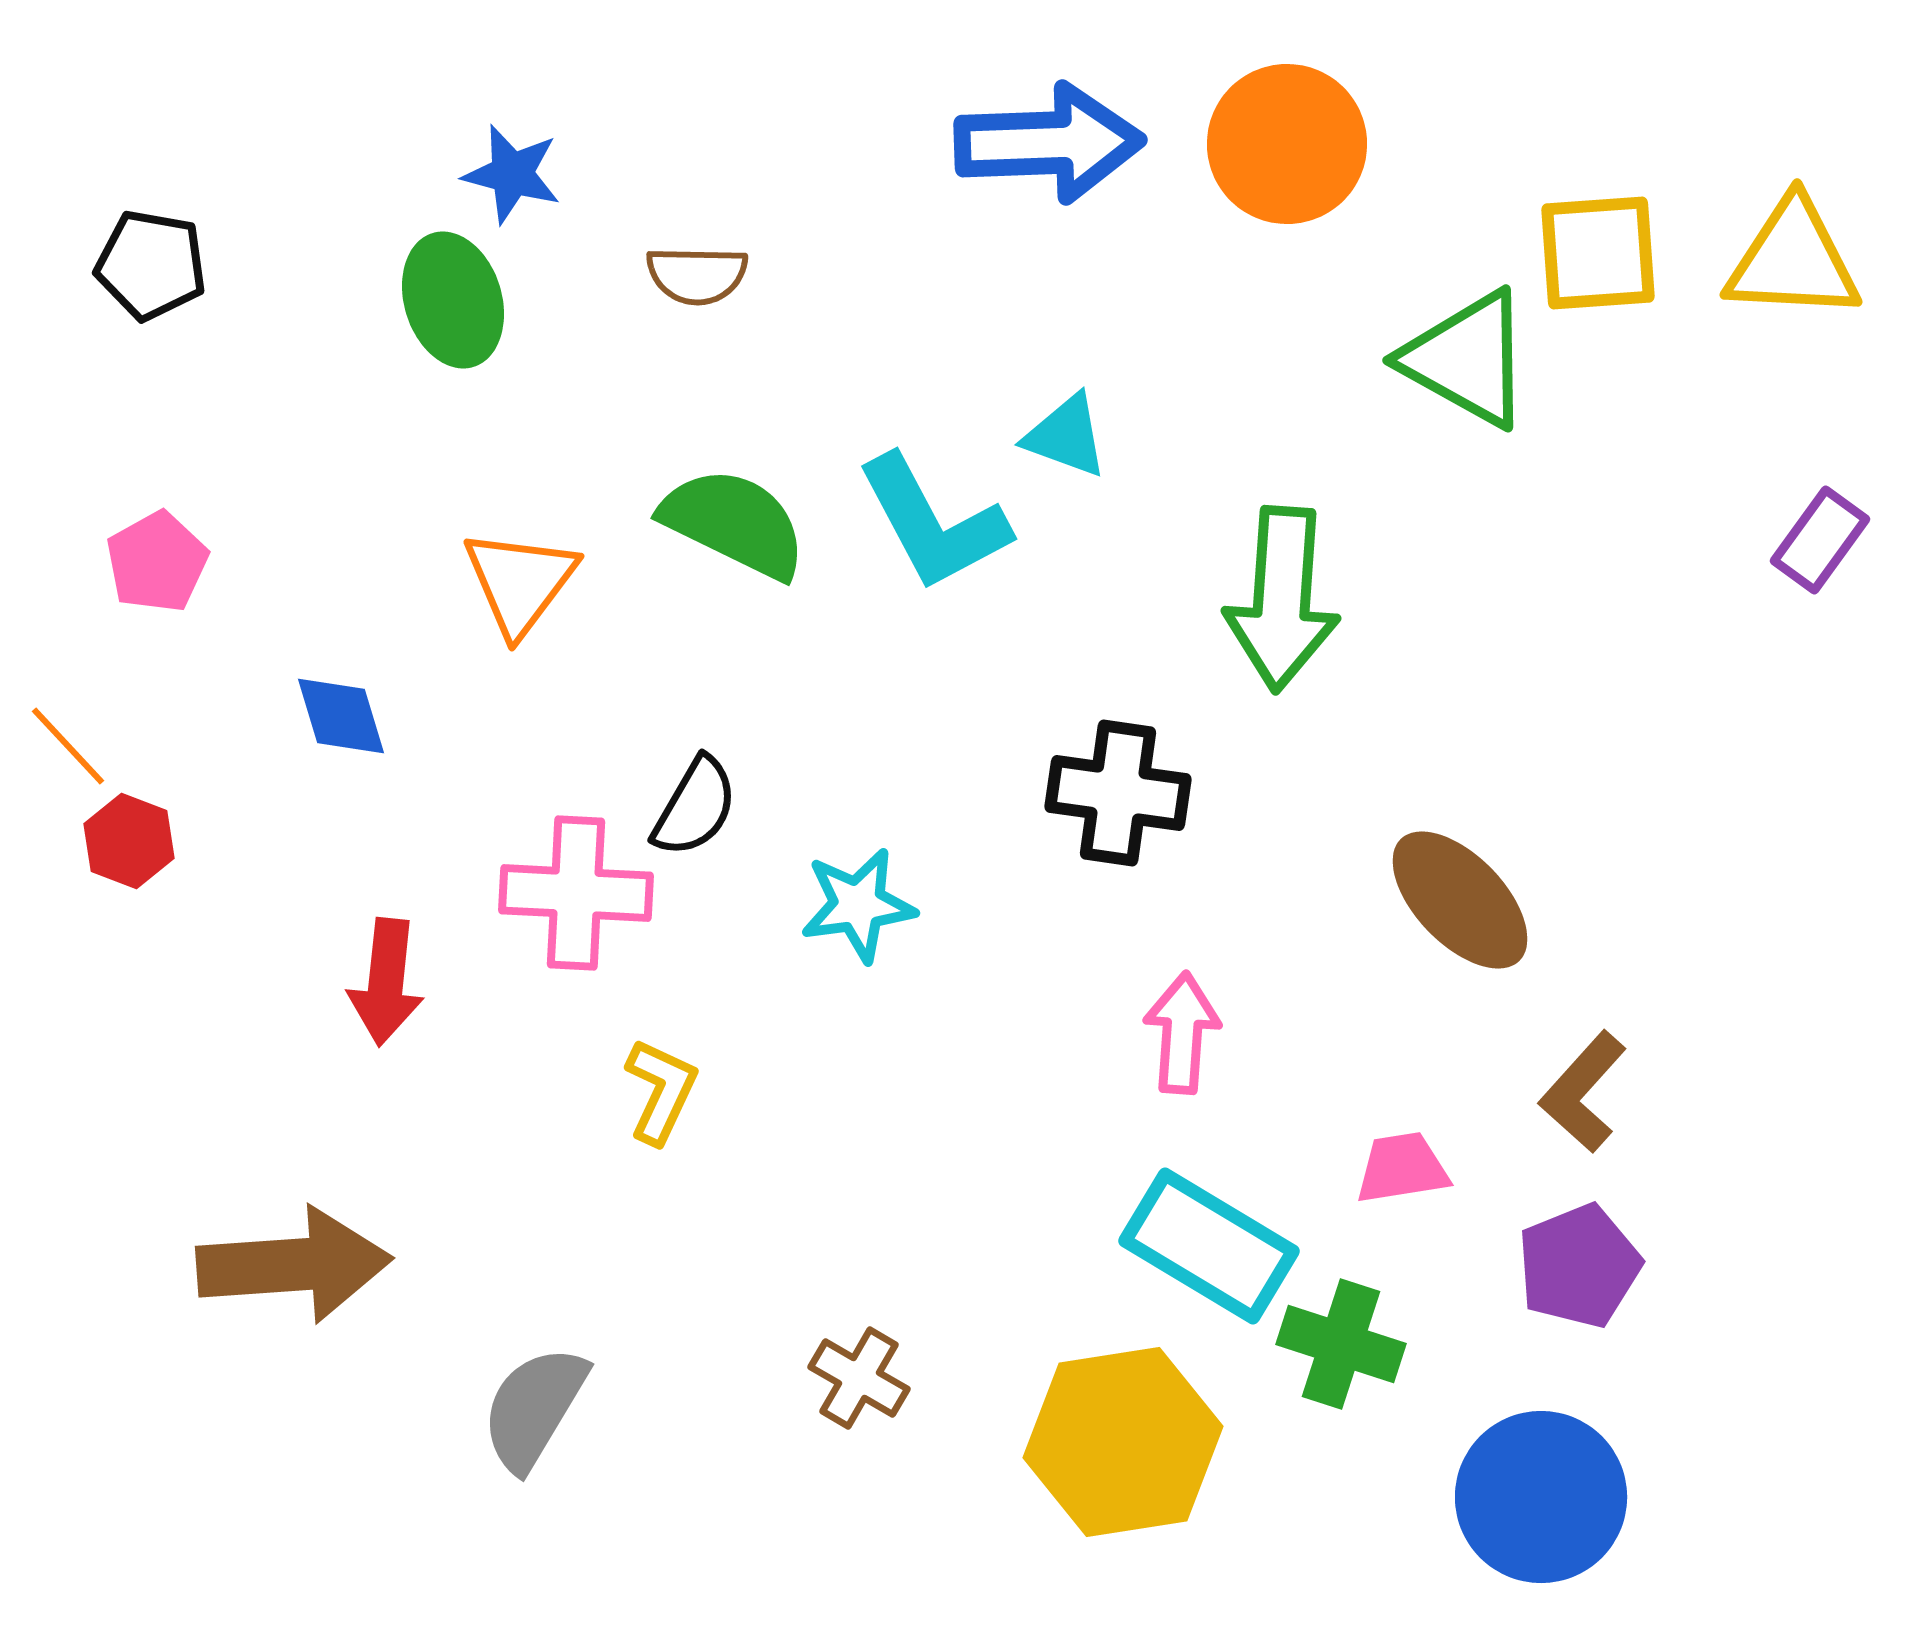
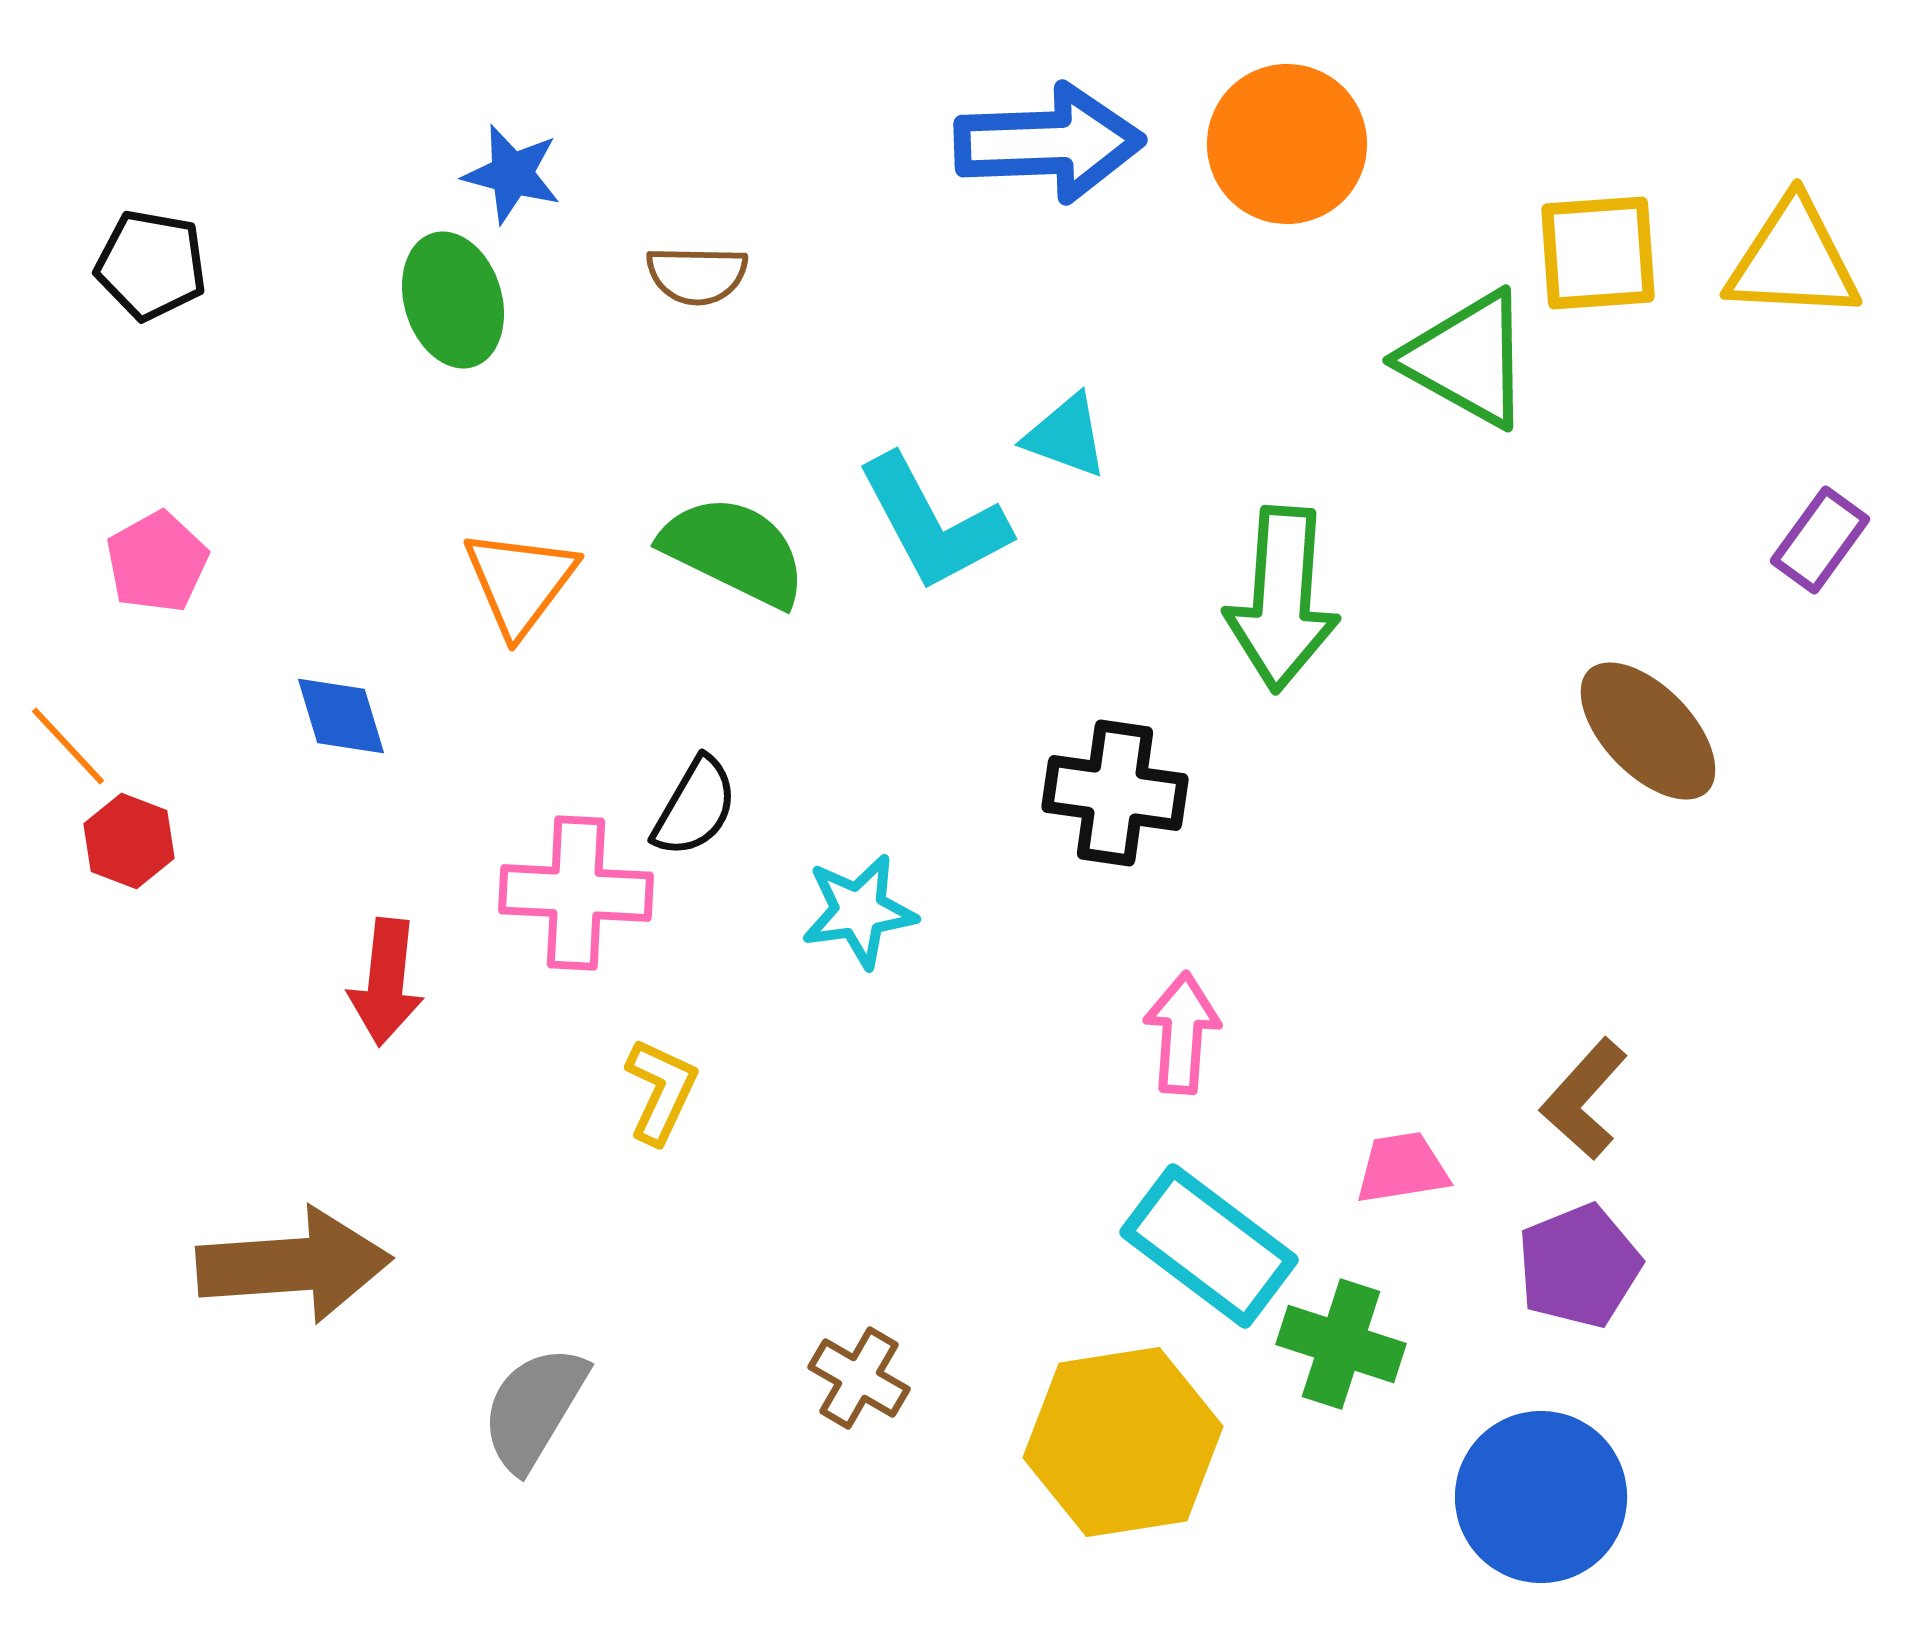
green semicircle: moved 28 px down
black cross: moved 3 px left
brown ellipse: moved 188 px right, 169 px up
cyan star: moved 1 px right, 6 px down
brown L-shape: moved 1 px right, 7 px down
cyan rectangle: rotated 6 degrees clockwise
